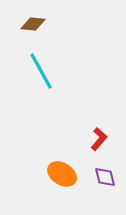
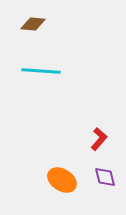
cyan line: rotated 57 degrees counterclockwise
orange ellipse: moved 6 px down
